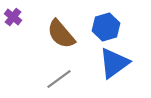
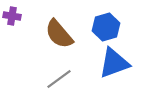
purple cross: moved 1 px left, 1 px up; rotated 30 degrees counterclockwise
brown semicircle: moved 2 px left
blue triangle: rotated 16 degrees clockwise
